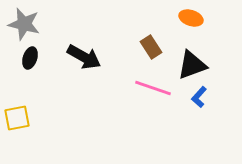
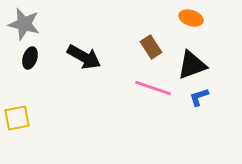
blue L-shape: rotated 30 degrees clockwise
